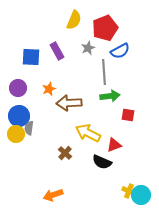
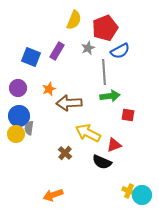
purple rectangle: rotated 60 degrees clockwise
blue square: rotated 18 degrees clockwise
cyan circle: moved 1 px right
